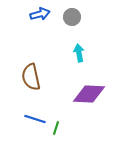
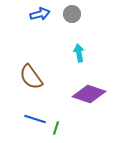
gray circle: moved 3 px up
brown semicircle: rotated 24 degrees counterclockwise
purple diamond: rotated 16 degrees clockwise
